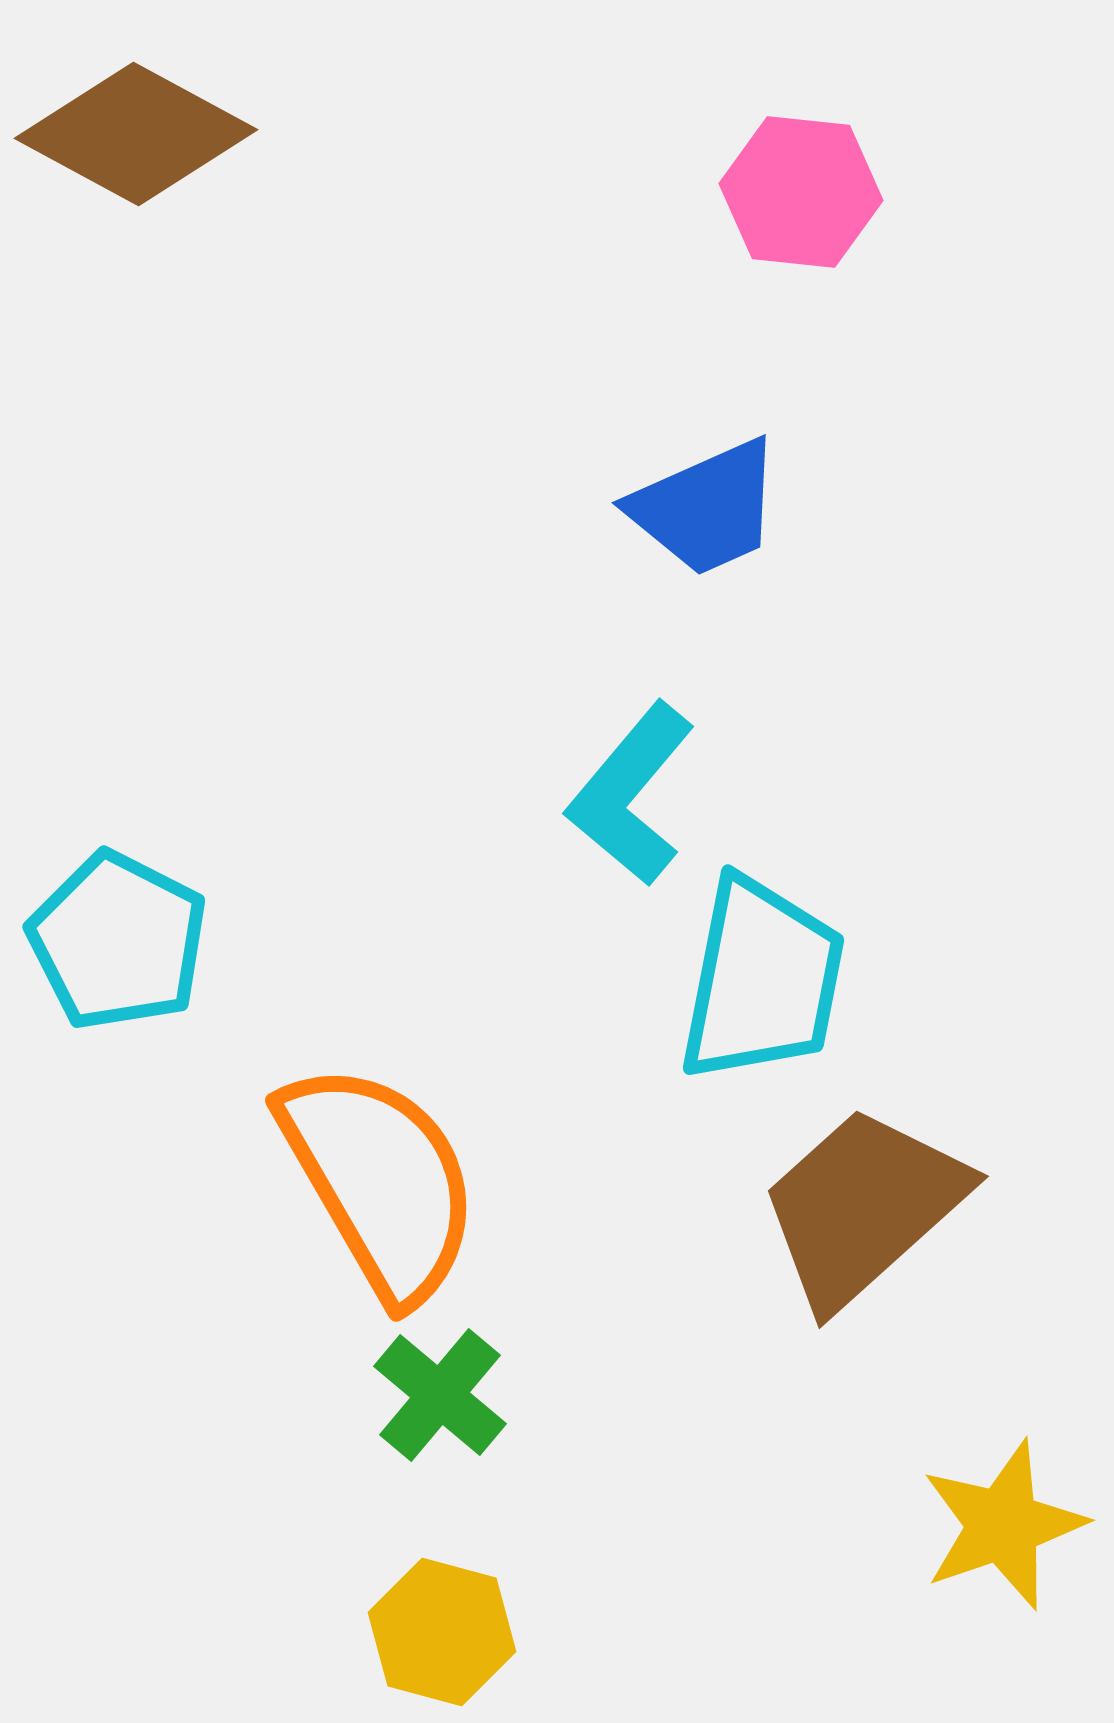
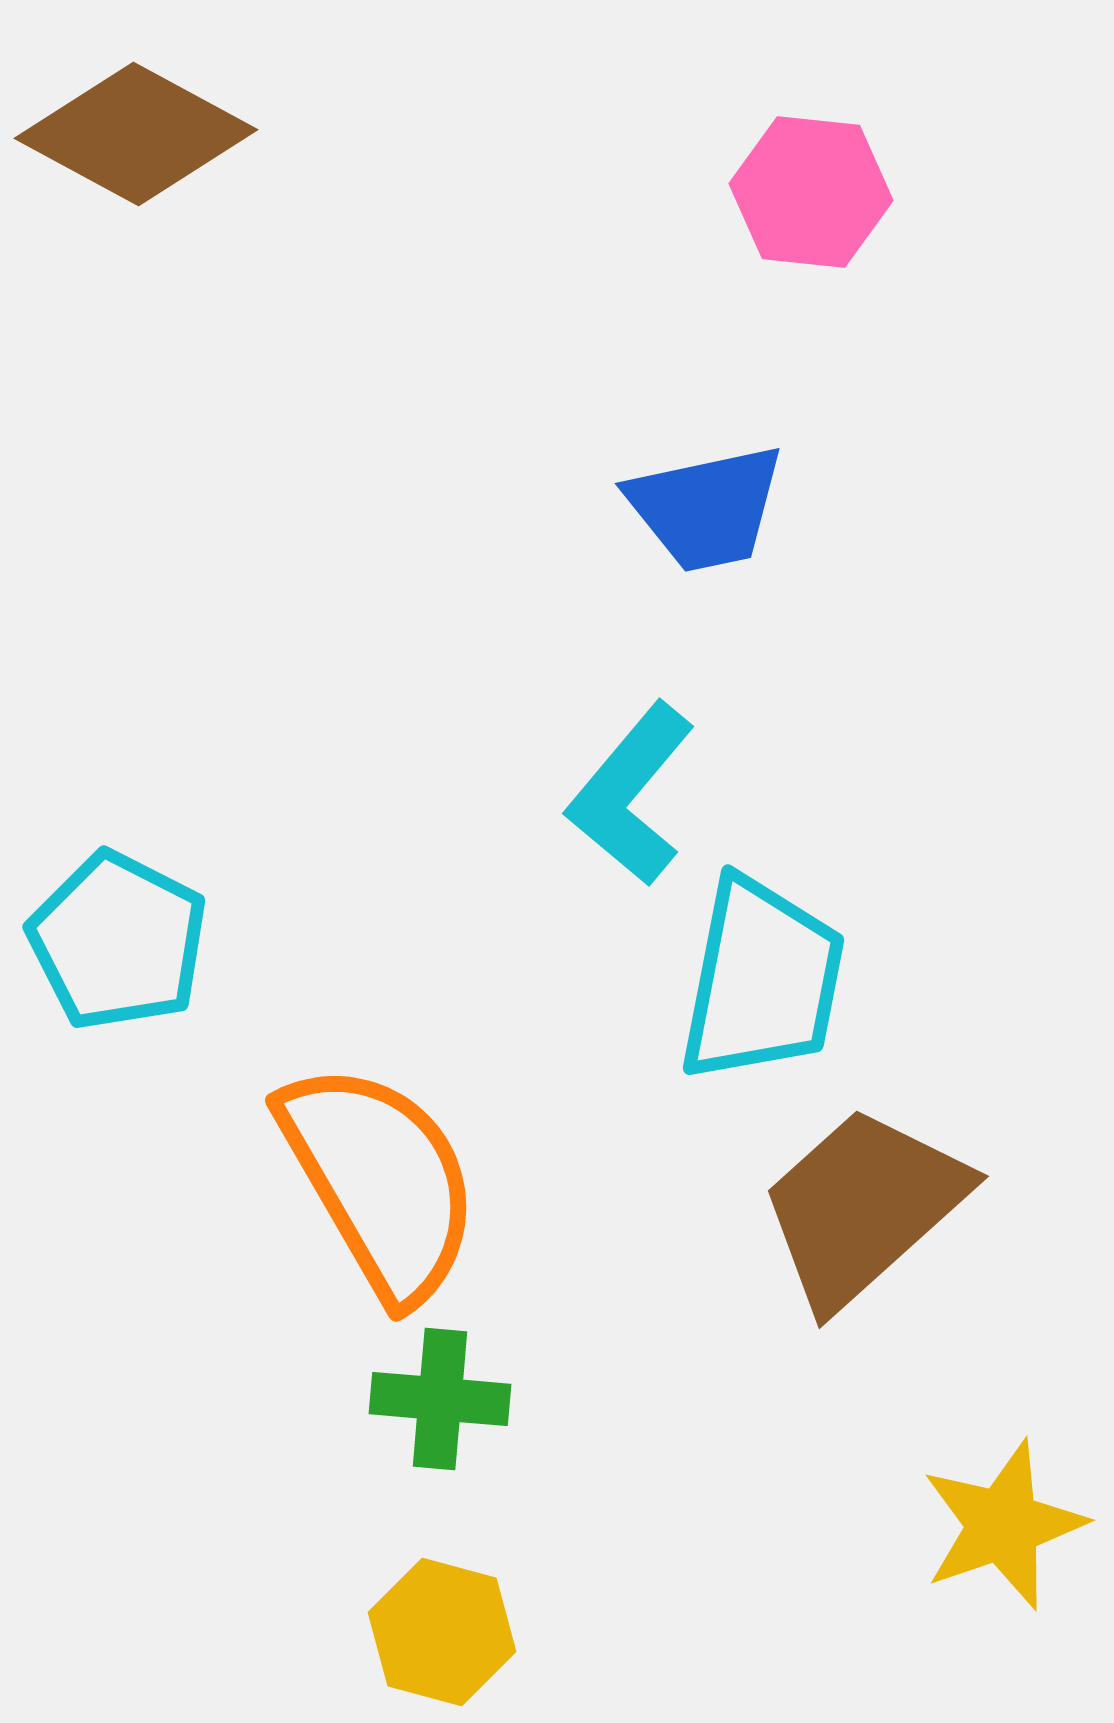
pink hexagon: moved 10 px right
blue trapezoid: rotated 12 degrees clockwise
green cross: moved 4 px down; rotated 35 degrees counterclockwise
